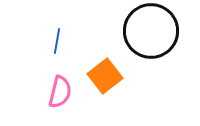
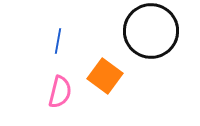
blue line: moved 1 px right
orange square: rotated 16 degrees counterclockwise
